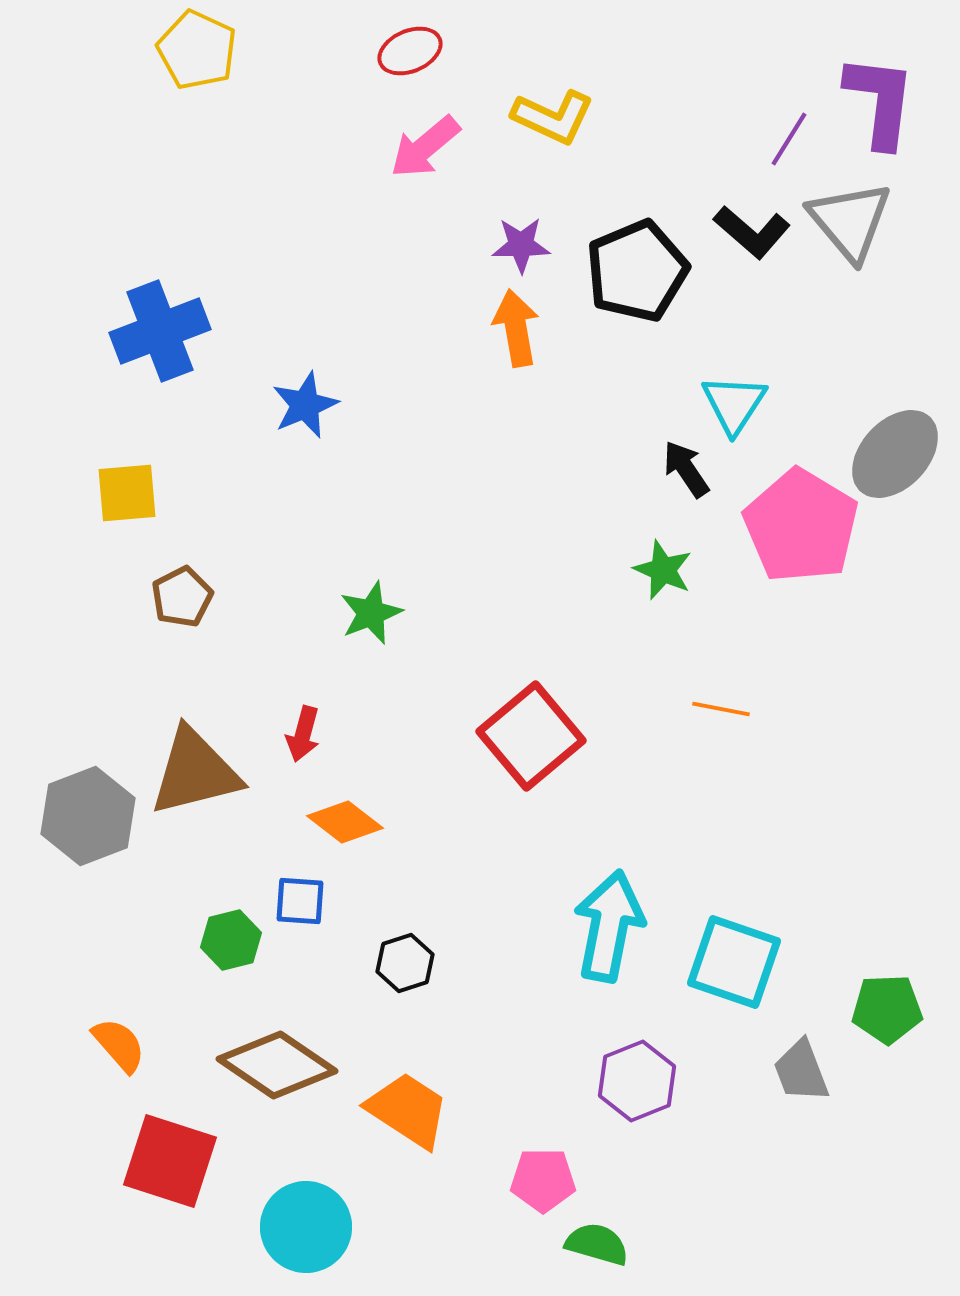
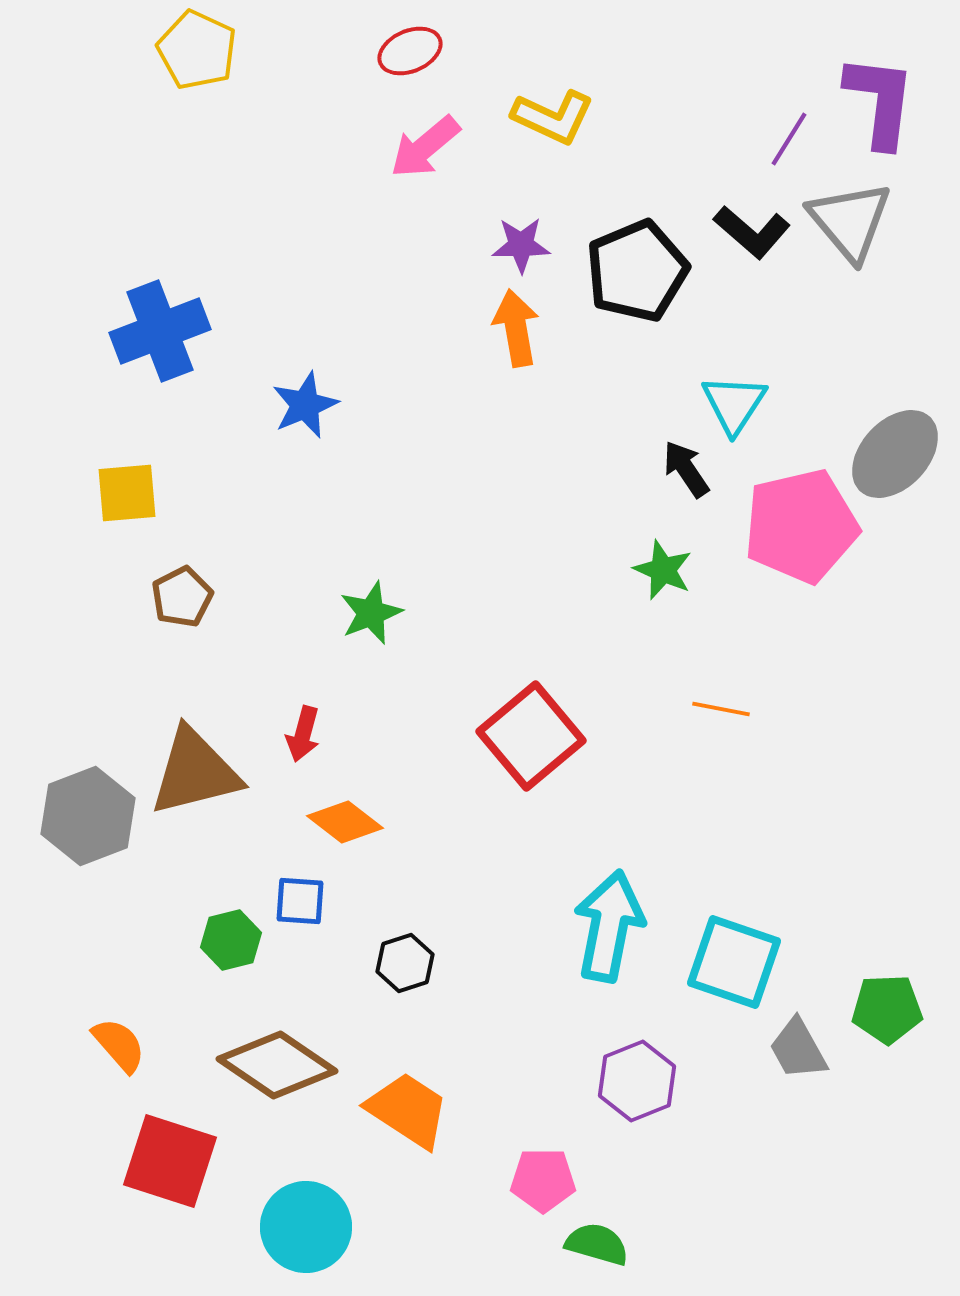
pink pentagon at (801, 526): rotated 28 degrees clockwise
gray trapezoid at (801, 1071): moved 3 px left, 22 px up; rotated 8 degrees counterclockwise
